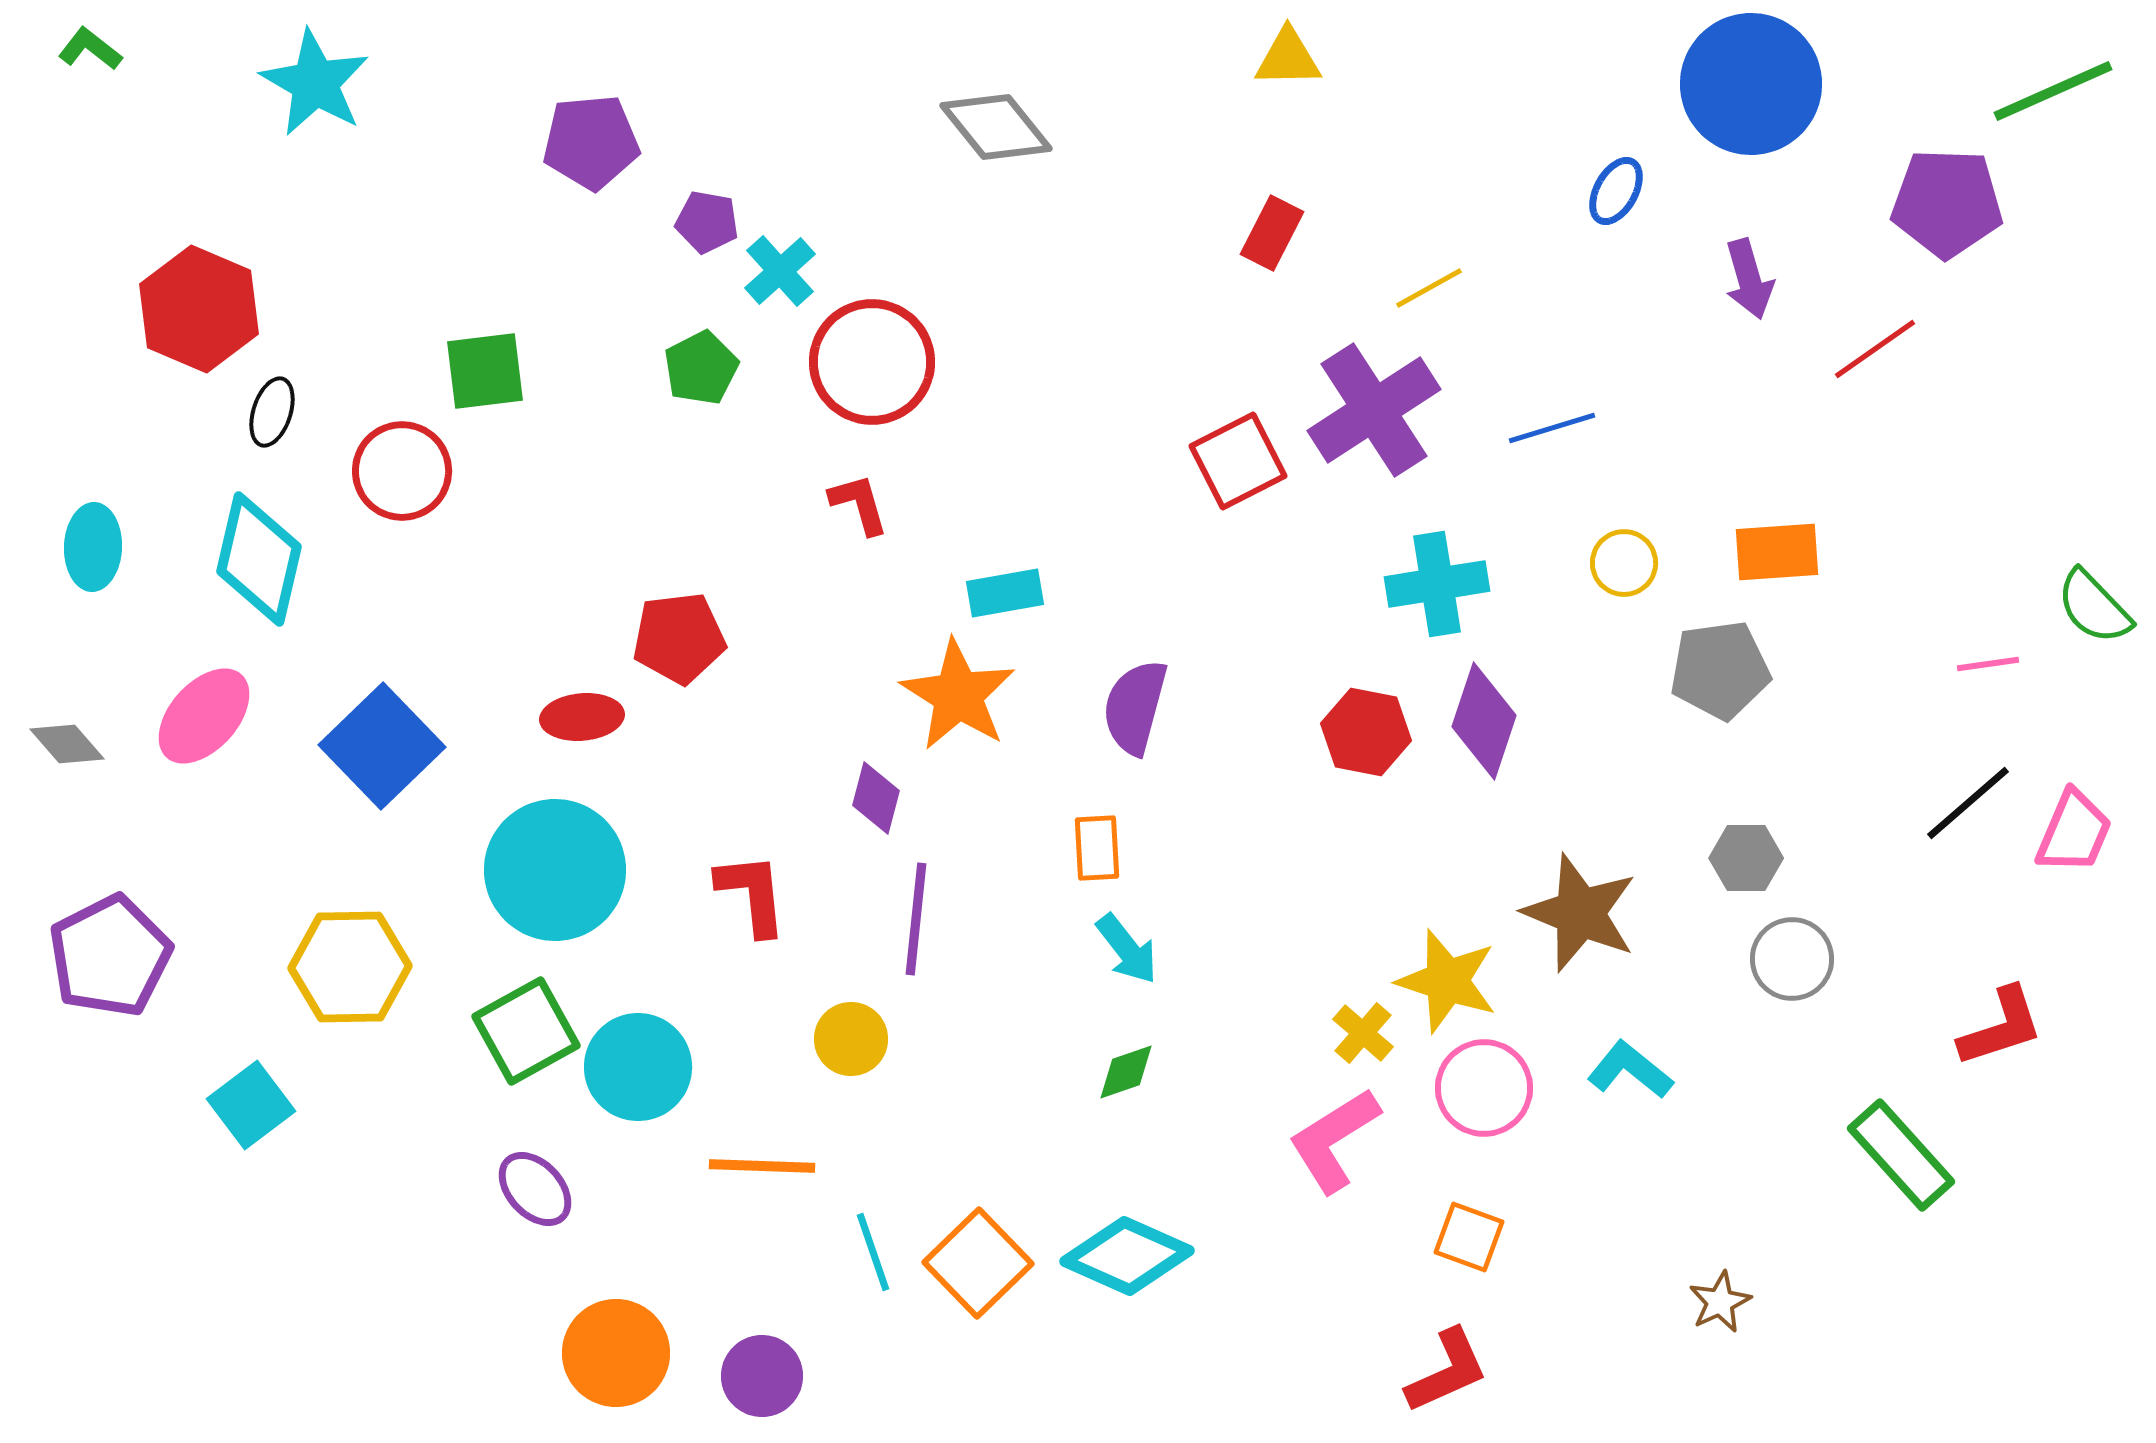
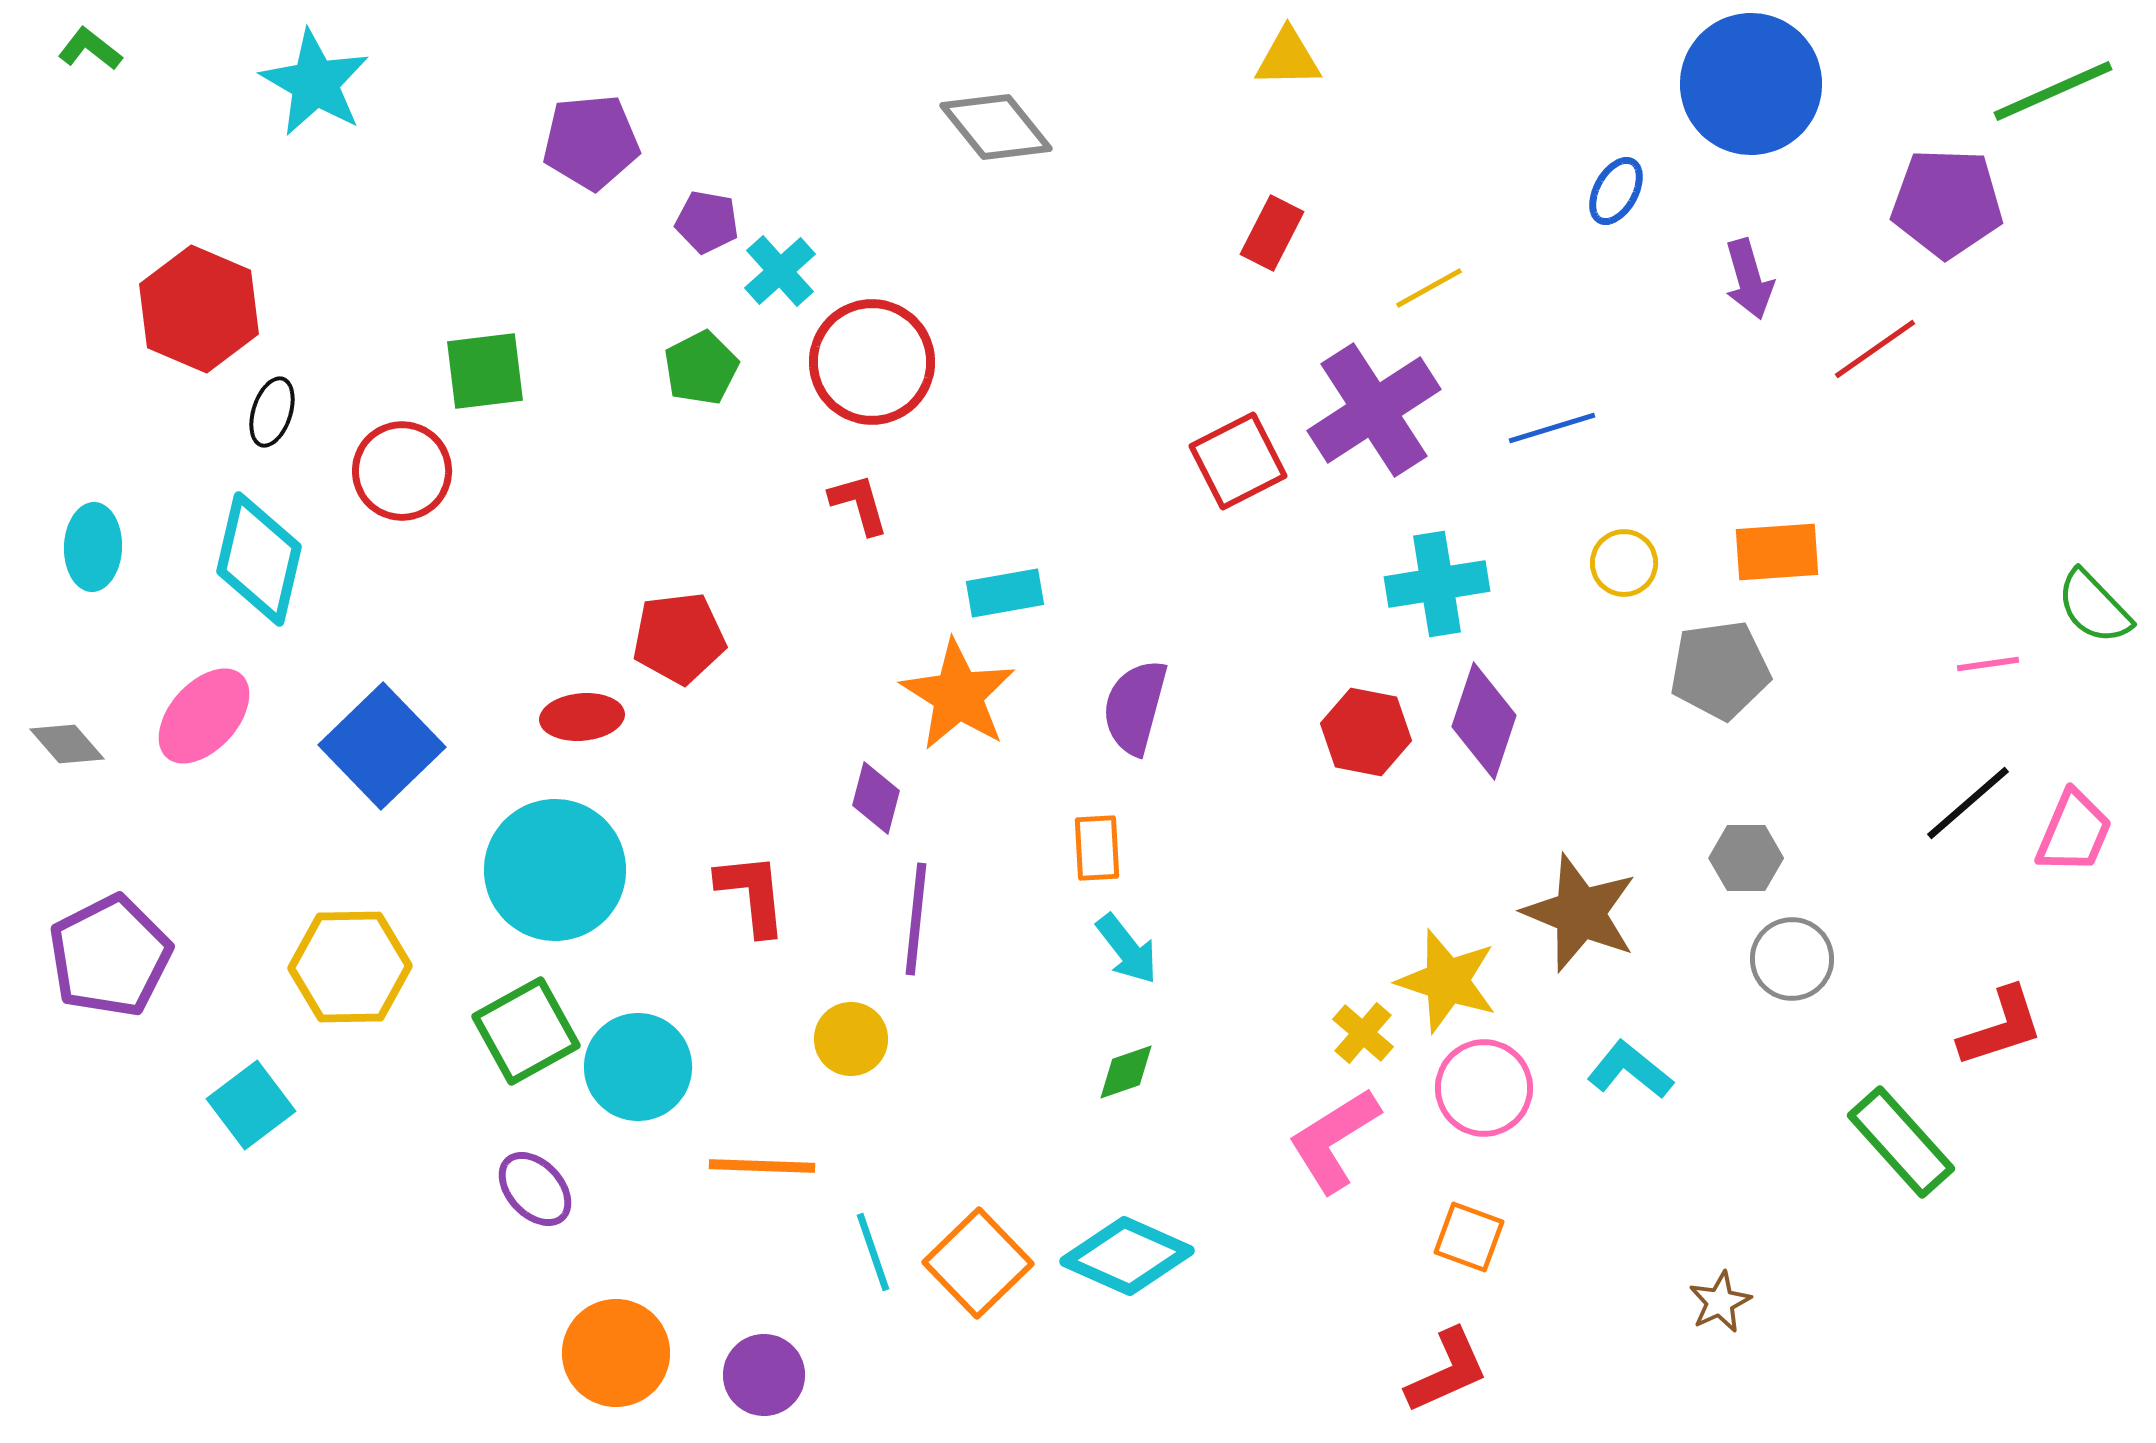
green rectangle at (1901, 1155): moved 13 px up
purple circle at (762, 1376): moved 2 px right, 1 px up
